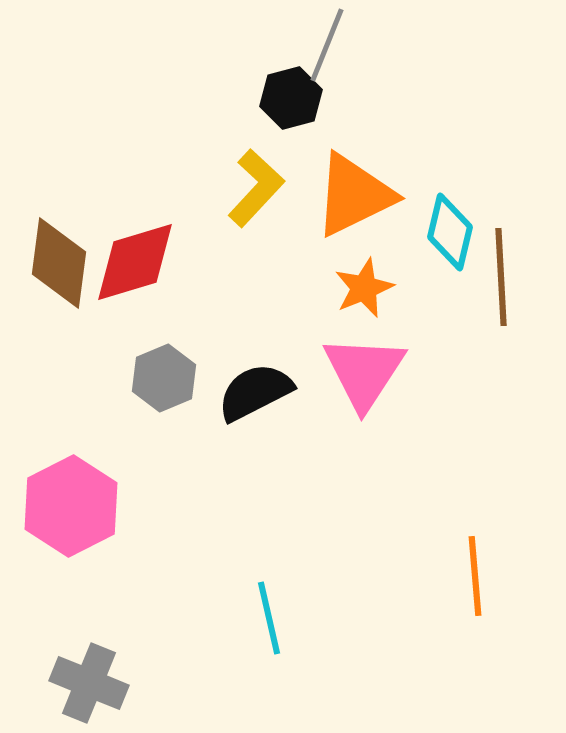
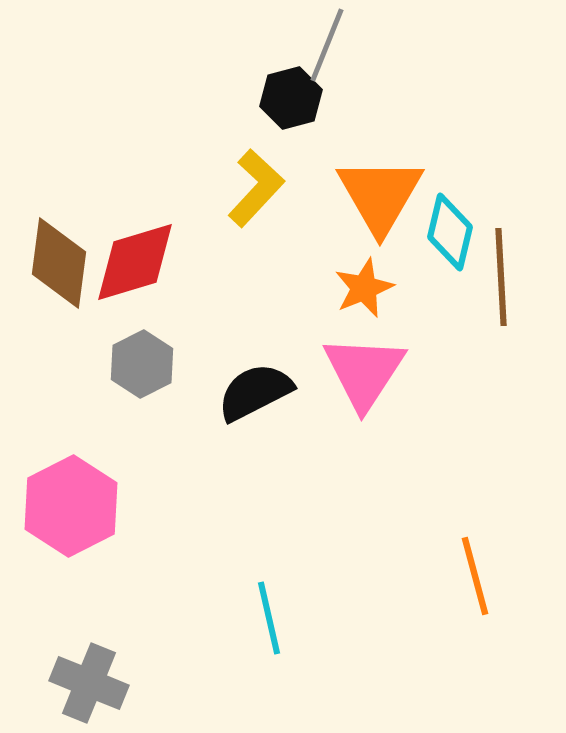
orange triangle: moved 26 px right; rotated 34 degrees counterclockwise
gray hexagon: moved 22 px left, 14 px up; rotated 4 degrees counterclockwise
orange line: rotated 10 degrees counterclockwise
